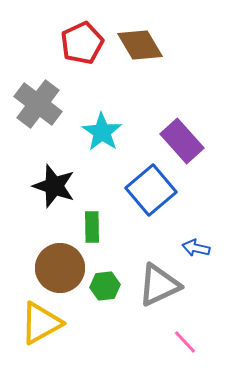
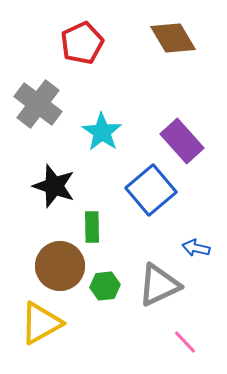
brown diamond: moved 33 px right, 7 px up
brown circle: moved 2 px up
